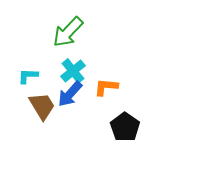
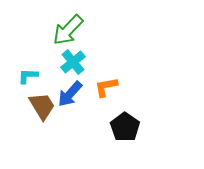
green arrow: moved 2 px up
cyan cross: moved 9 px up
orange L-shape: rotated 15 degrees counterclockwise
